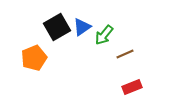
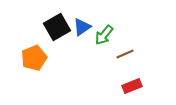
red rectangle: moved 1 px up
